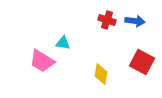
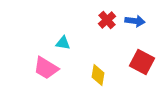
red cross: rotated 30 degrees clockwise
pink trapezoid: moved 4 px right, 7 px down
yellow diamond: moved 3 px left, 1 px down
